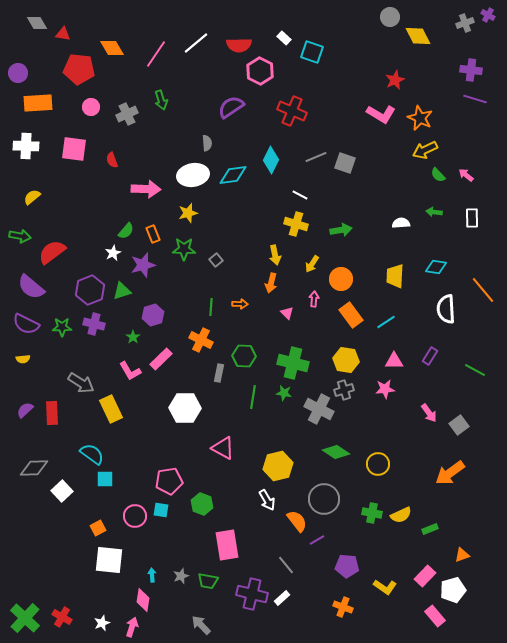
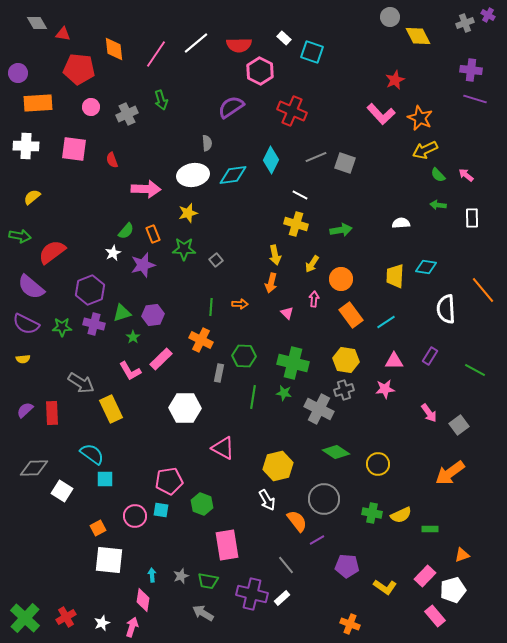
orange diamond at (112, 48): moved 2 px right, 1 px down; rotated 25 degrees clockwise
pink L-shape at (381, 114): rotated 16 degrees clockwise
green arrow at (434, 212): moved 4 px right, 7 px up
cyan diamond at (436, 267): moved 10 px left
green triangle at (122, 291): moved 22 px down
purple hexagon at (153, 315): rotated 10 degrees clockwise
white square at (62, 491): rotated 15 degrees counterclockwise
green rectangle at (430, 529): rotated 21 degrees clockwise
orange cross at (343, 607): moved 7 px right, 17 px down
red cross at (62, 617): moved 4 px right; rotated 30 degrees clockwise
gray arrow at (201, 625): moved 2 px right, 12 px up; rotated 15 degrees counterclockwise
